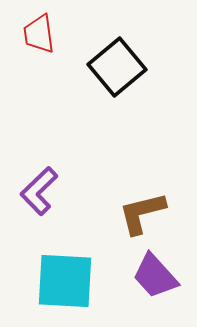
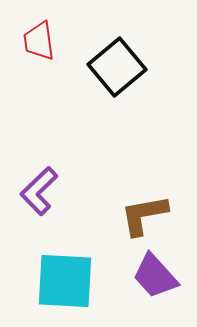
red trapezoid: moved 7 px down
brown L-shape: moved 2 px right, 2 px down; rotated 4 degrees clockwise
